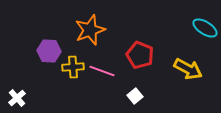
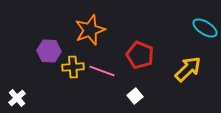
yellow arrow: rotated 72 degrees counterclockwise
